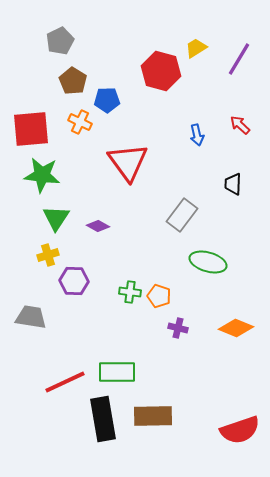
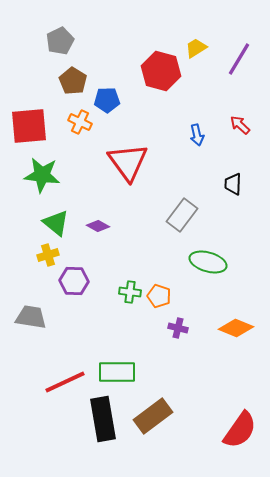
red square: moved 2 px left, 3 px up
green triangle: moved 5 px down; rotated 24 degrees counterclockwise
brown rectangle: rotated 36 degrees counterclockwise
red semicircle: rotated 36 degrees counterclockwise
